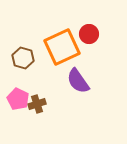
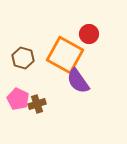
orange square: moved 3 px right, 8 px down; rotated 36 degrees counterclockwise
